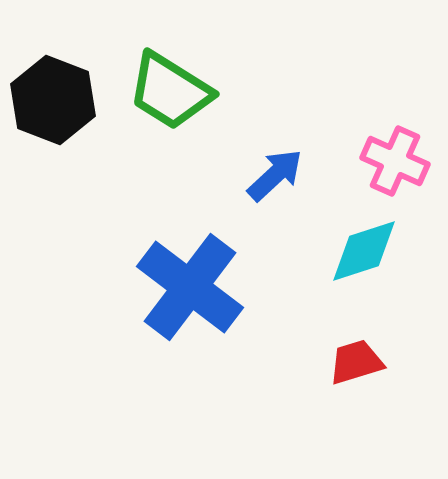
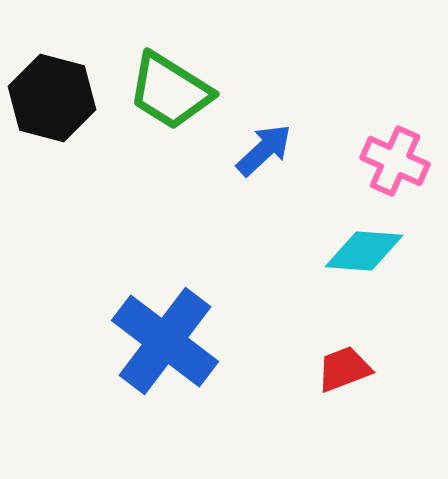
black hexagon: moved 1 px left, 2 px up; rotated 6 degrees counterclockwise
blue arrow: moved 11 px left, 25 px up
cyan diamond: rotated 22 degrees clockwise
blue cross: moved 25 px left, 54 px down
red trapezoid: moved 12 px left, 7 px down; rotated 4 degrees counterclockwise
